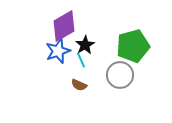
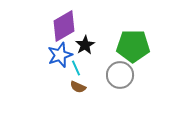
green pentagon: rotated 16 degrees clockwise
blue star: moved 2 px right, 4 px down
cyan line: moved 5 px left, 8 px down
brown semicircle: moved 1 px left, 2 px down
